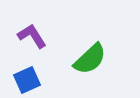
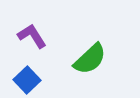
blue square: rotated 20 degrees counterclockwise
